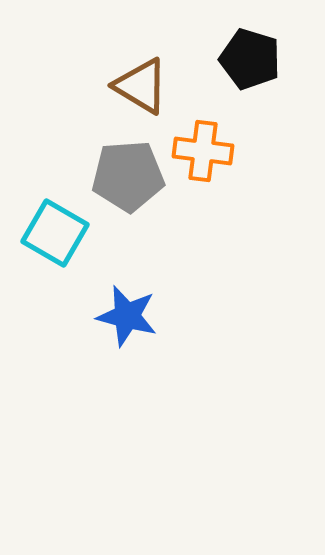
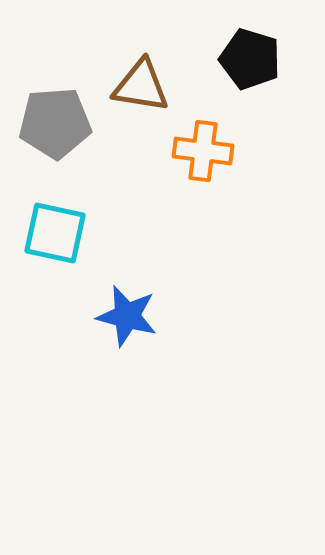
brown triangle: rotated 22 degrees counterclockwise
gray pentagon: moved 73 px left, 53 px up
cyan square: rotated 18 degrees counterclockwise
